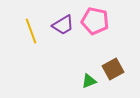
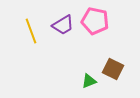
brown square: rotated 35 degrees counterclockwise
